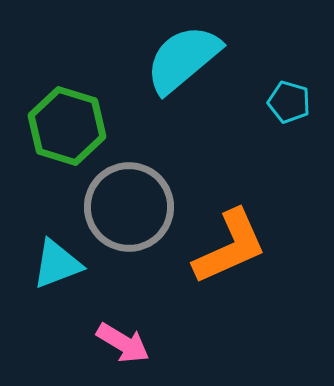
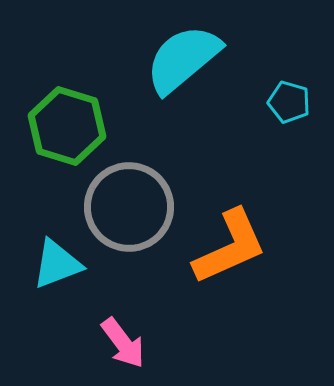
pink arrow: rotated 22 degrees clockwise
